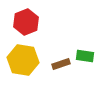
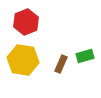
green rectangle: rotated 24 degrees counterclockwise
brown rectangle: rotated 48 degrees counterclockwise
